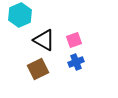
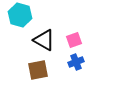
cyan hexagon: rotated 20 degrees counterclockwise
brown square: moved 1 px down; rotated 15 degrees clockwise
